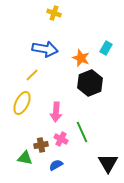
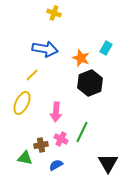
green line: rotated 50 degrees clockwise
